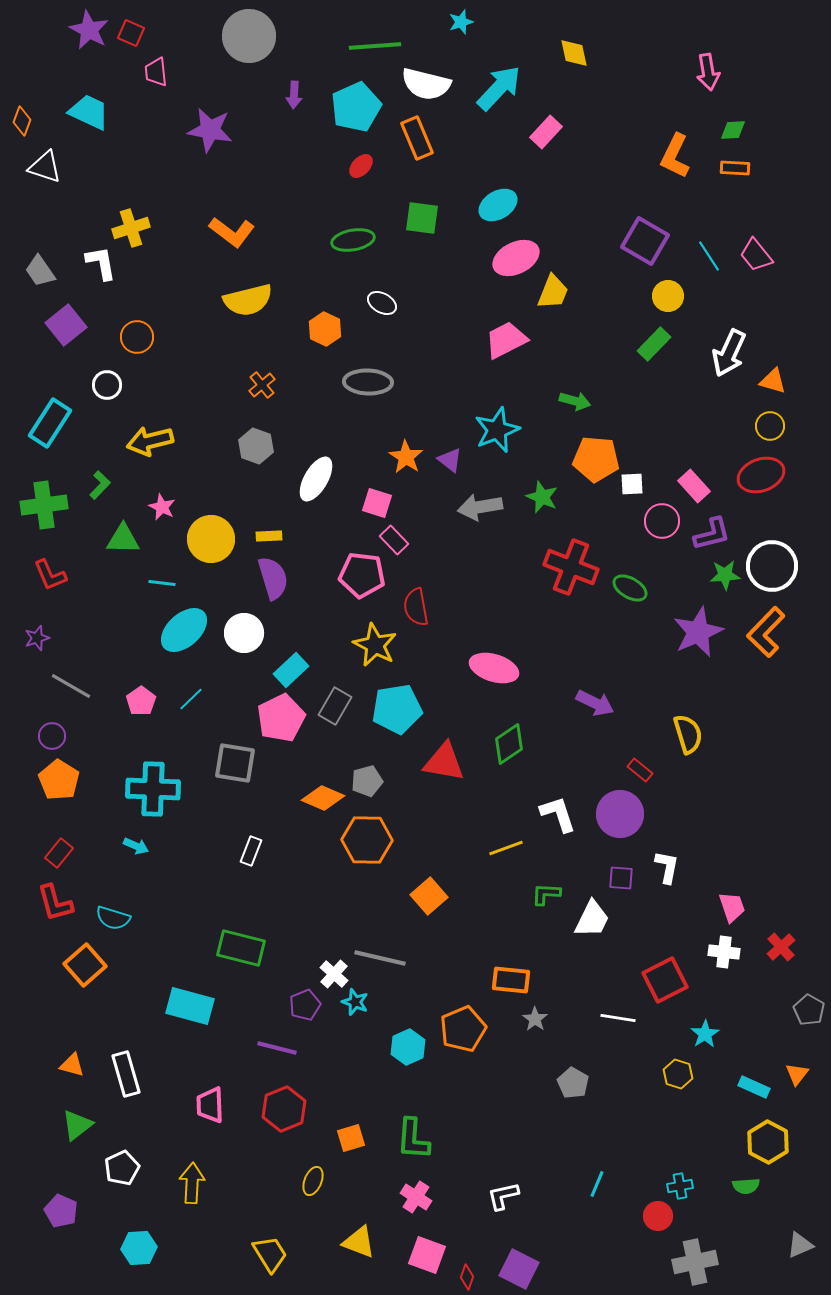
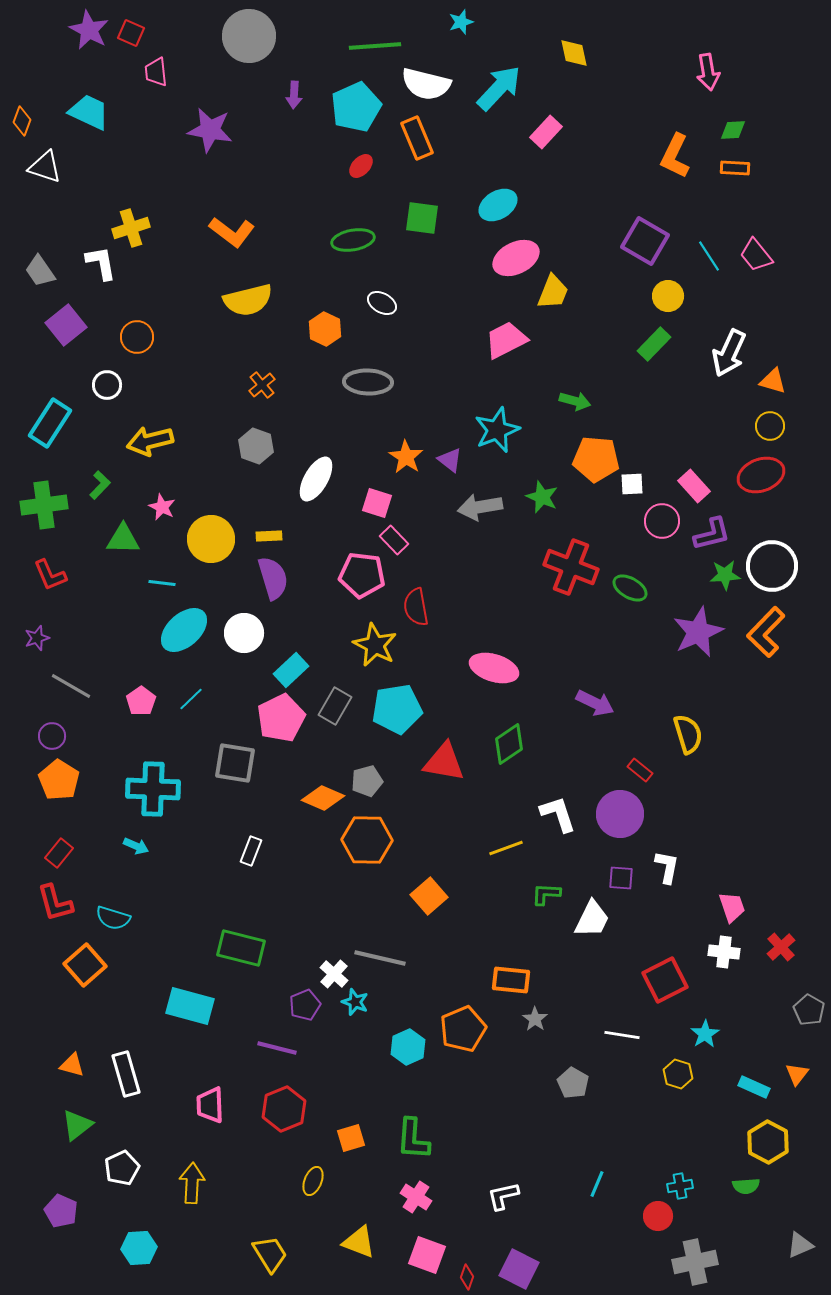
white line at (618, 1018): moved 4 px right, 17 px down
